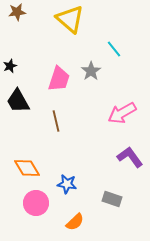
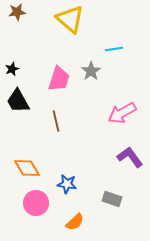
cyan line: rotated 60 degrees counterclockwise
black star: moved 2 px right, 3 px down
